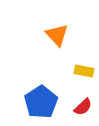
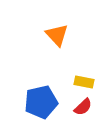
yellow rectangle: moved 11 px down
blue pentagon: rotated 20 degrees clockwise
